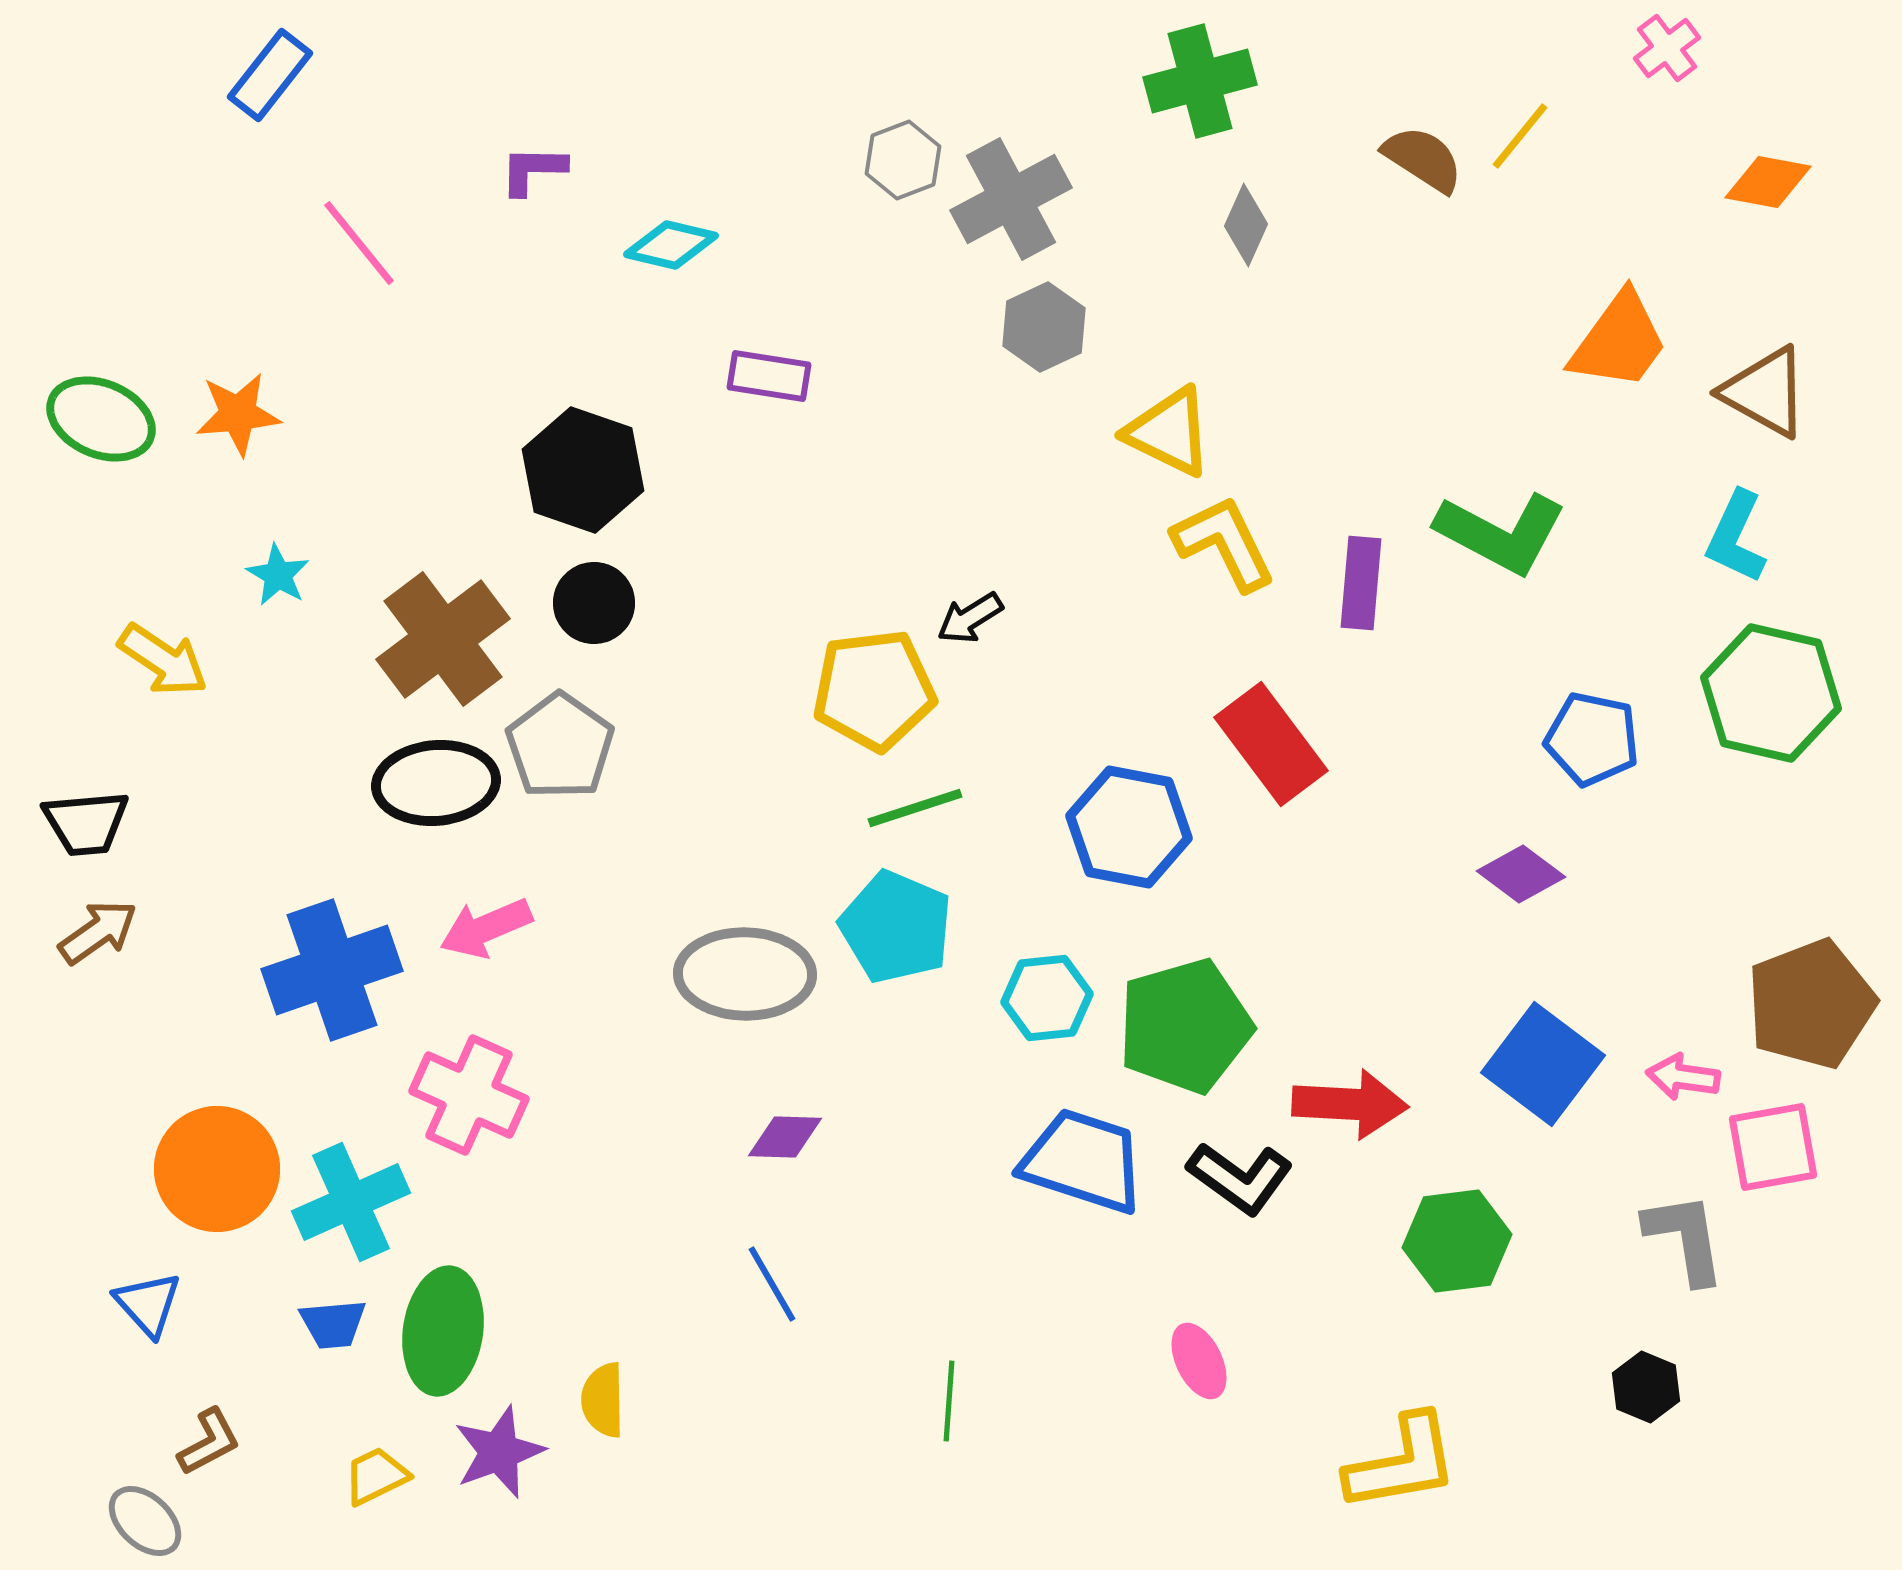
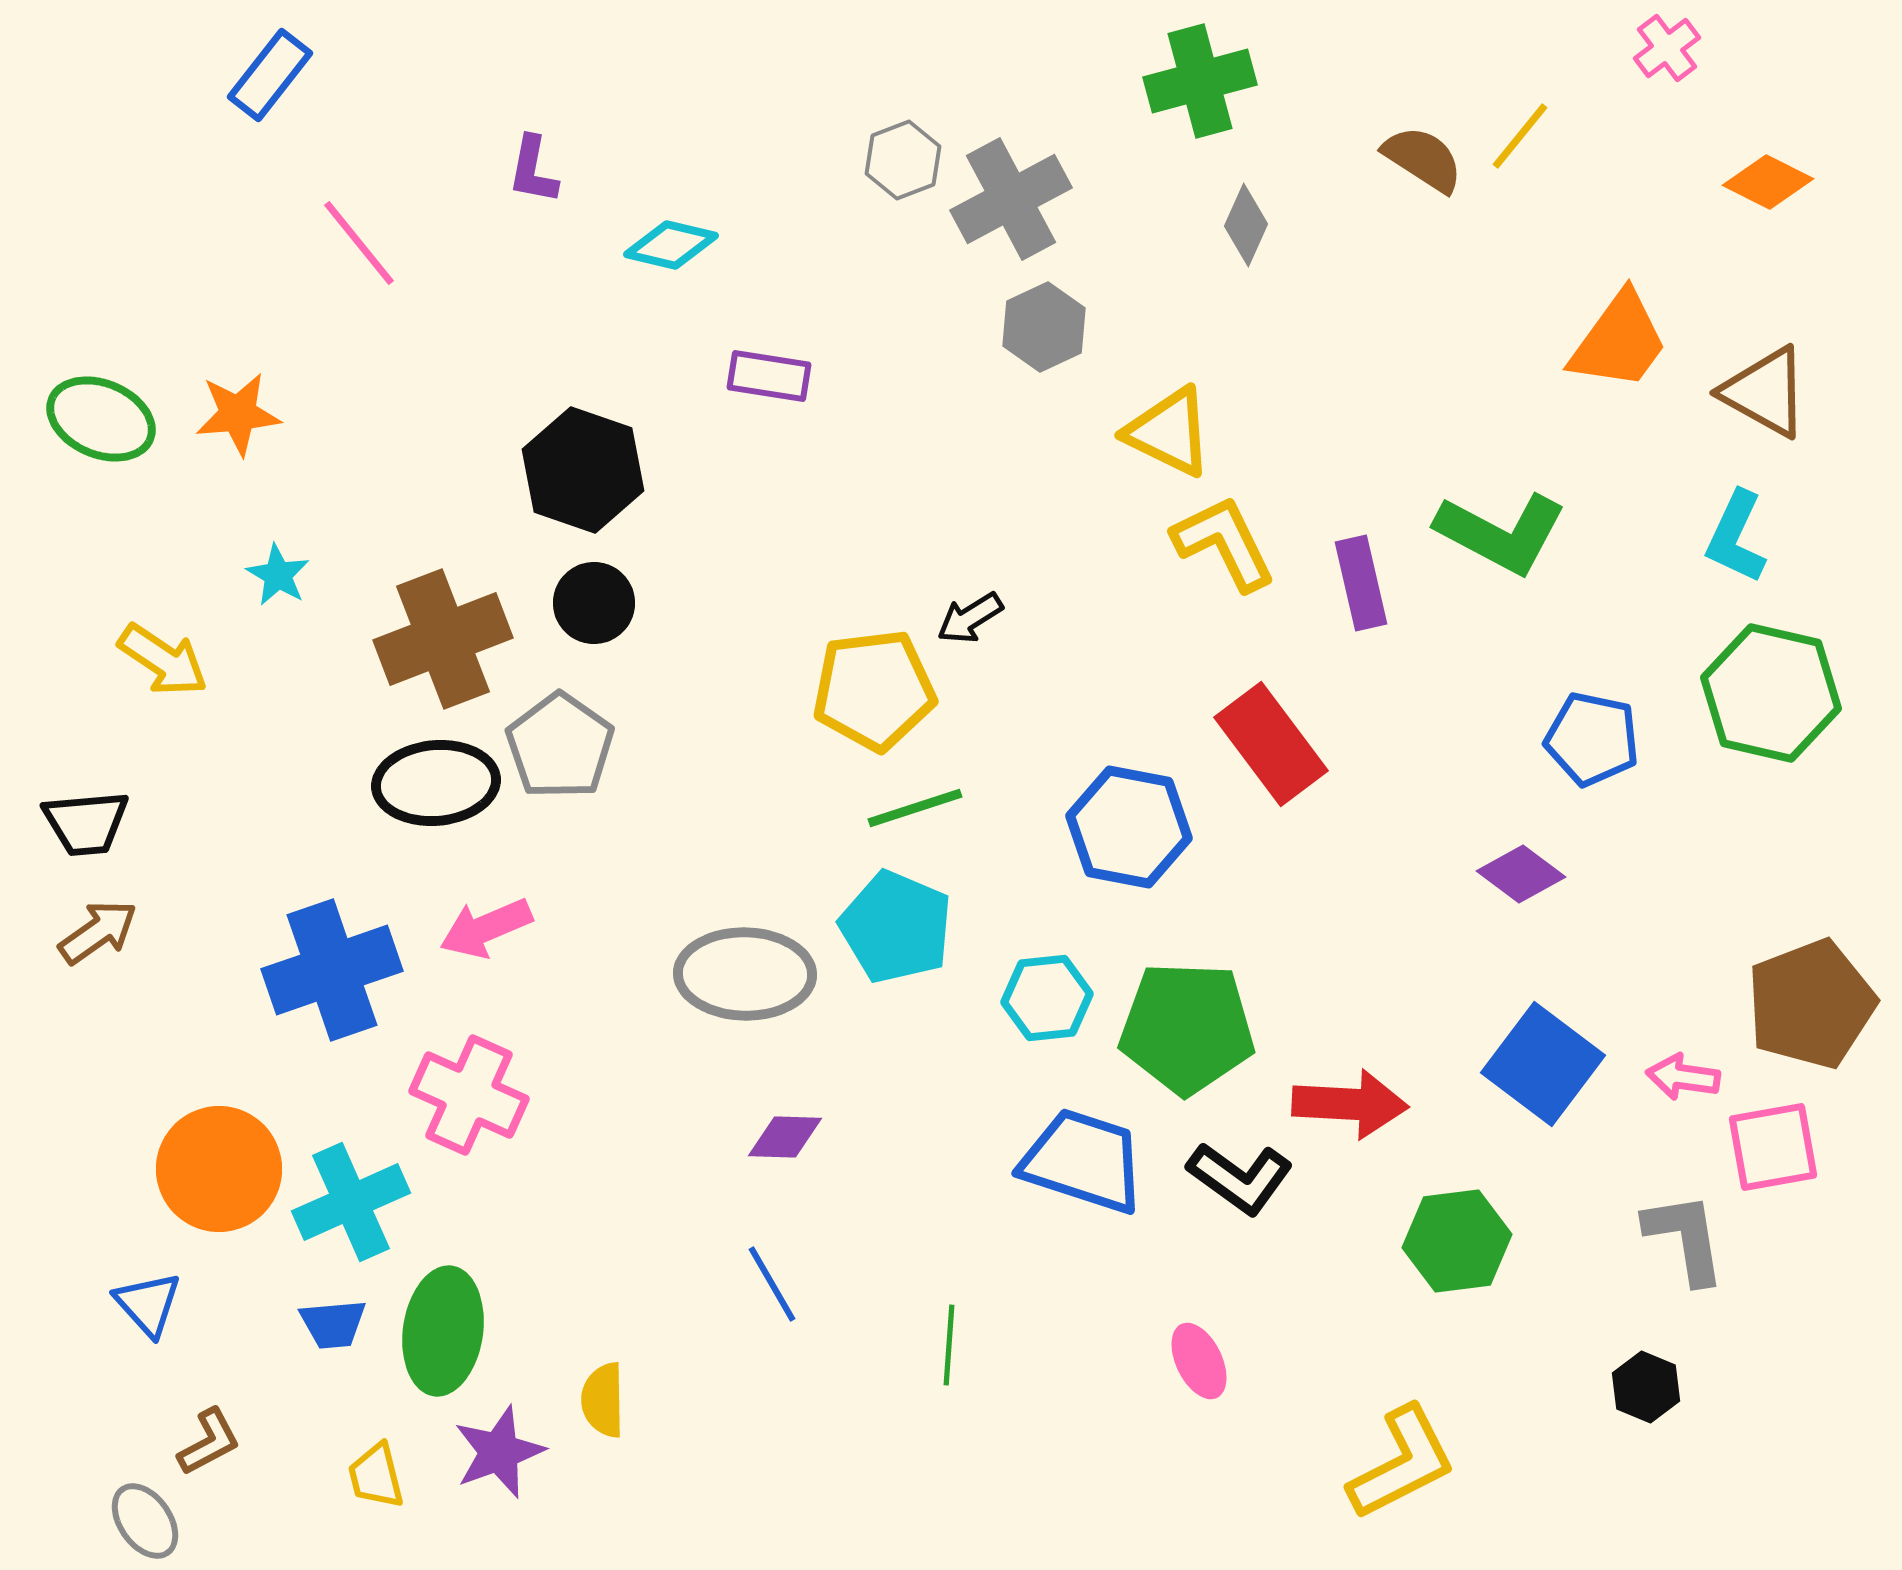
purple L-shape at (533, 170): rotated 80 degrees counterclockwise
orange diamond at (1768, 182): rotated 16 degrees clockwise
purple rectangle at (1361, 583): rotated 18 degrees counterclockwise
brown cross at (443, 639): rotated 16 degrees clockwise
green pentagon at (1185, 1026): moved 2 px right, 2 px down; rotated 18 degrees clockwise
orange circle at (217, 1169): moved 2 px right
green line at (949, 1401): moved 56 px up
yellow L-shape at (1402, 1463): rotated 17 degrees counterclockwise
yellow trapezoid at (376, 1476): rotated 78 degrees counterclockwise
gray ellipse at (145, 1521): rotated 12 degrees clockwise
